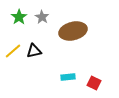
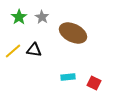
brown ellipse: moved 2 px down; rotated 40 degrees clockwise
black triangle: moved 1 px up; rotated 21 degrees clockwise
